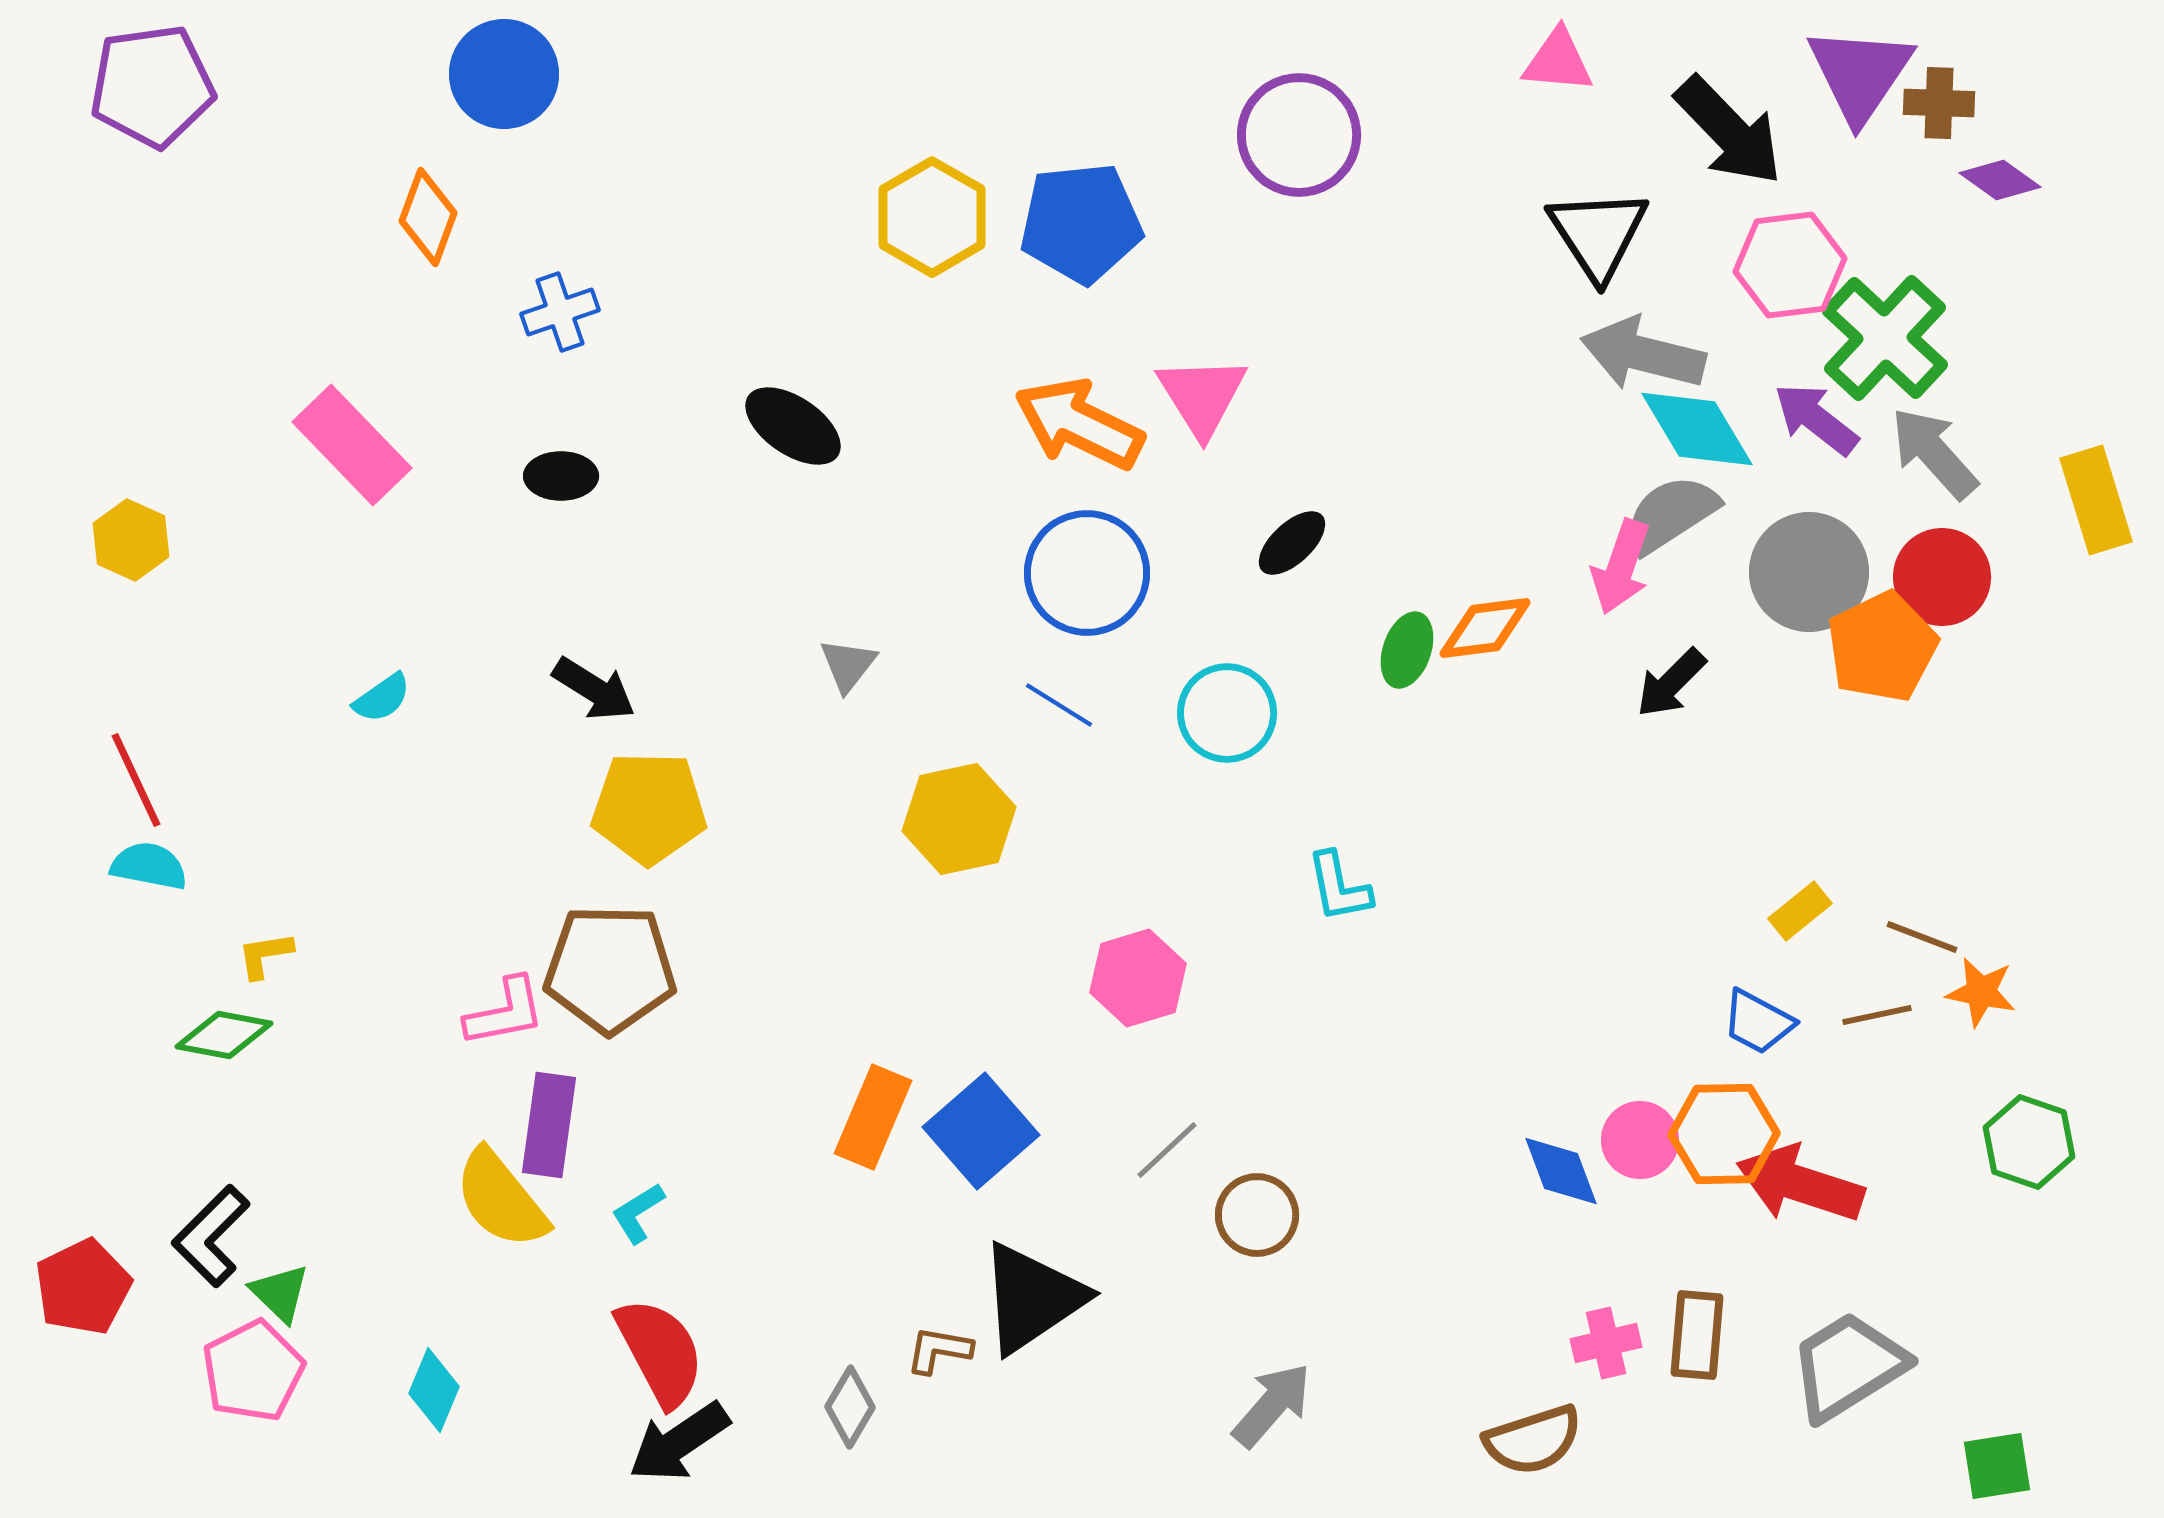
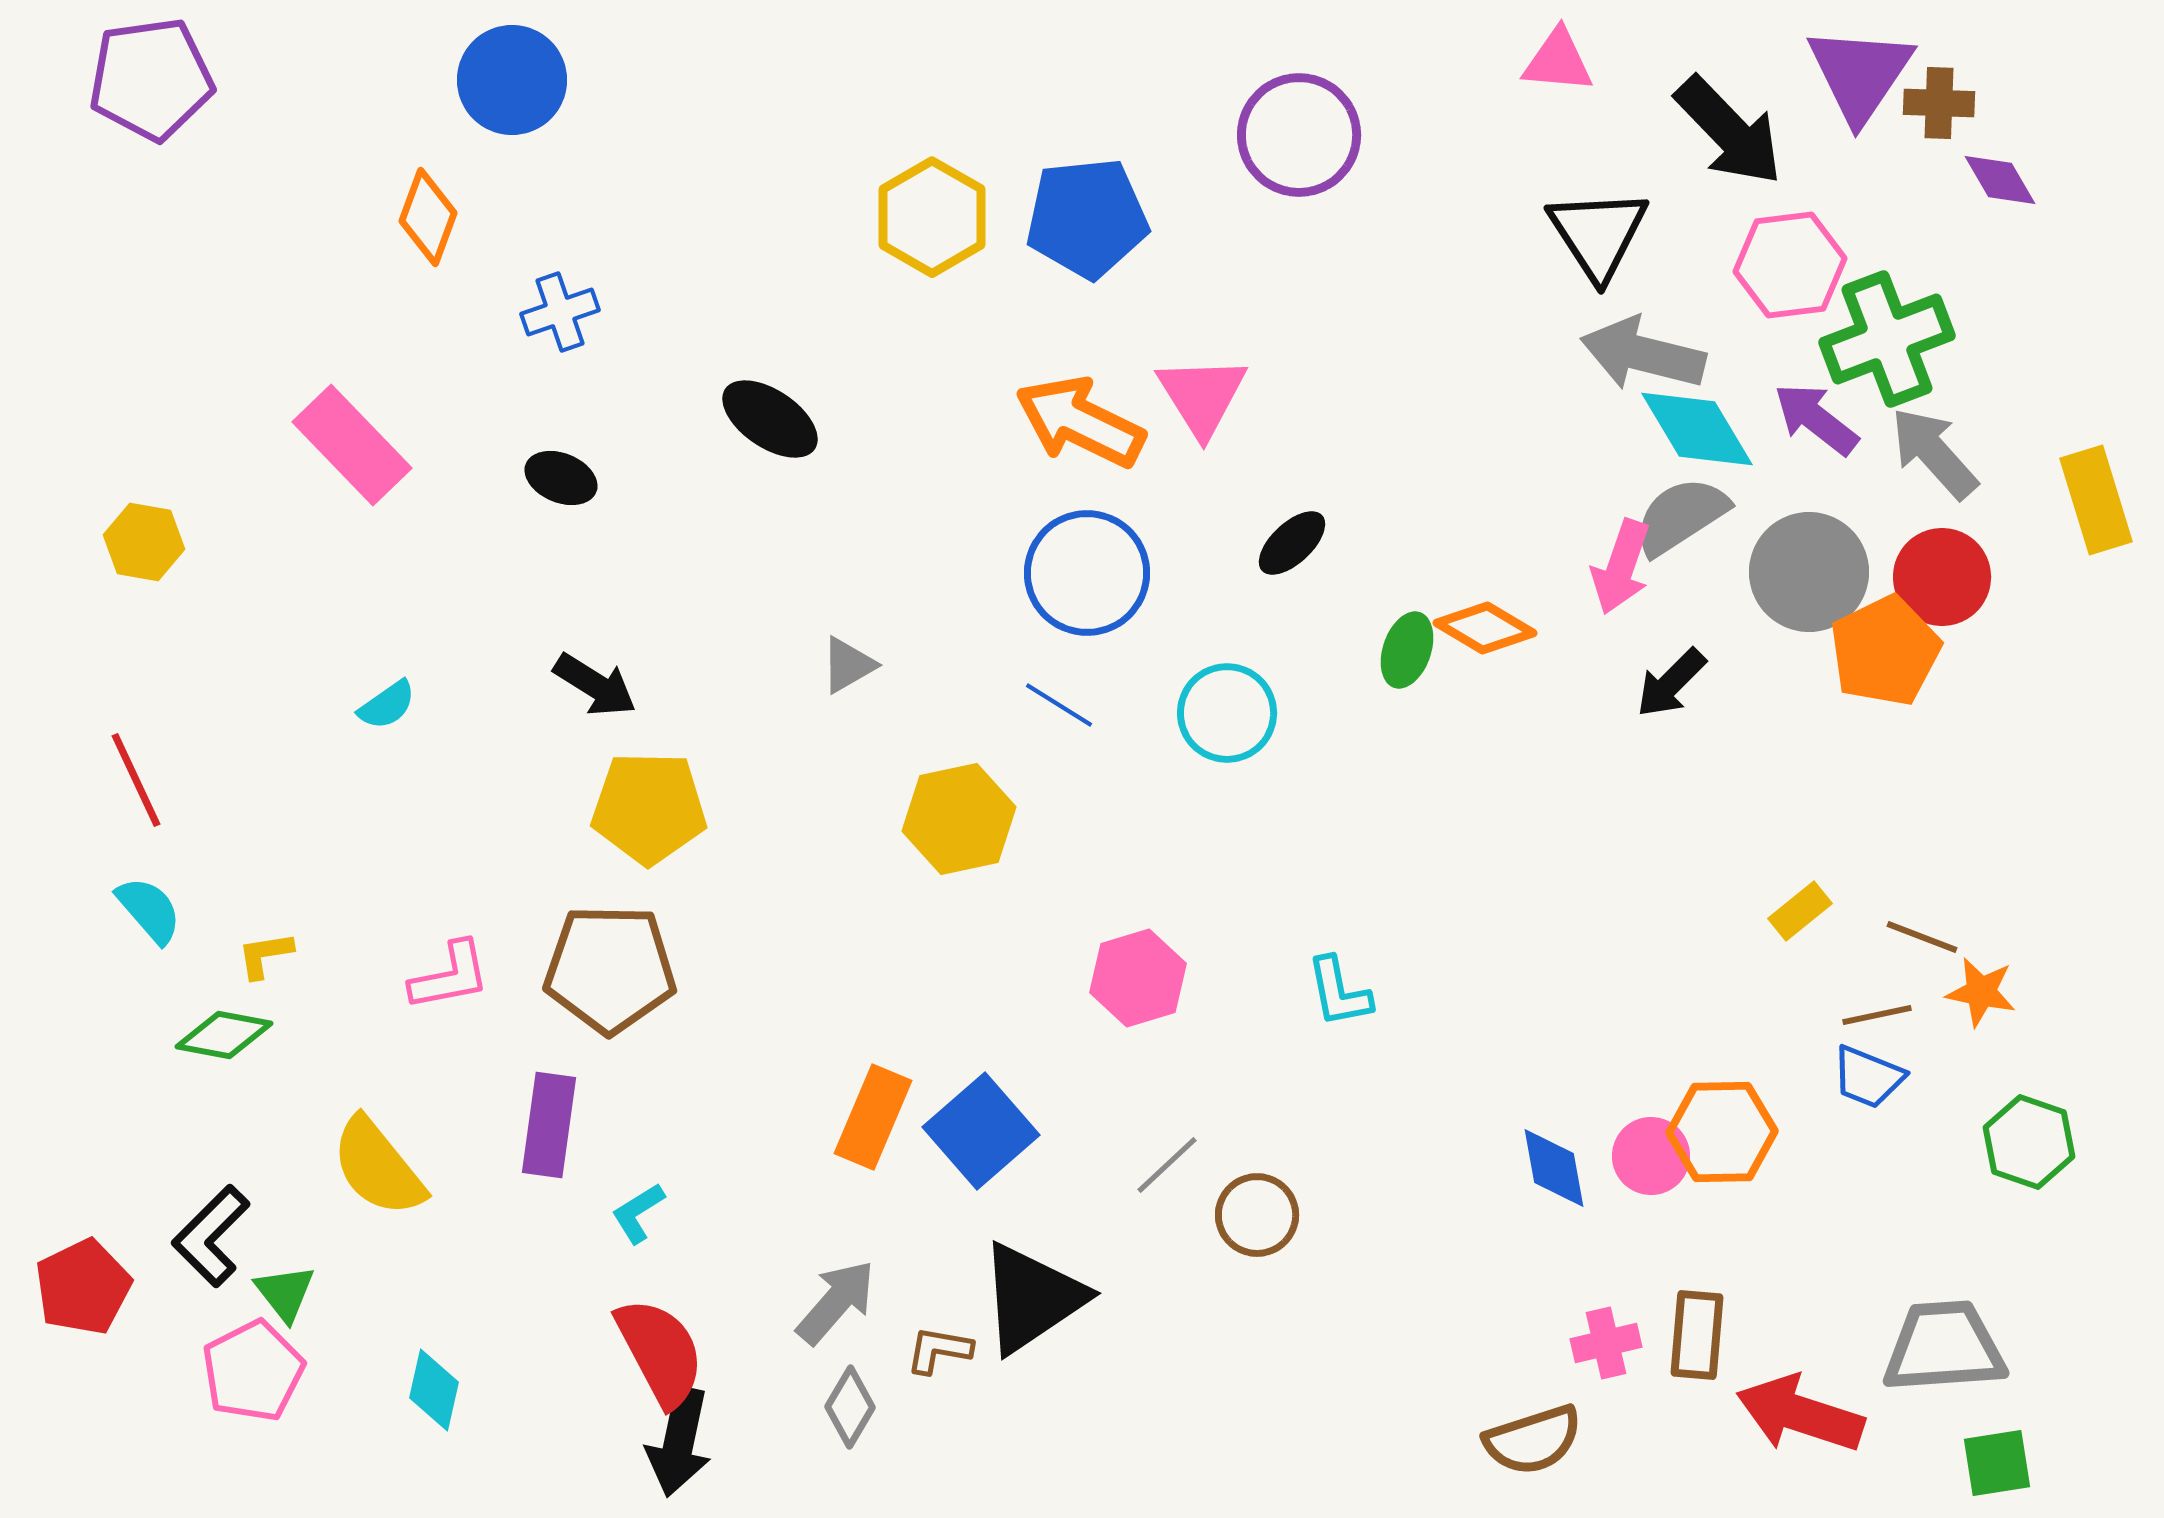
blue circle at (504, 74): moved 8 px right, 6 px down
purple pentagon at (152, 86): moved 1 px left, 7 px up
purple diamond at (2000, 180): rotated 24 degrees clockwise
blue pentagon at (1081, 223): moved 6 px right, 5 px up
green cross at (1885, 338): moved 2 px right, 1 px down; rotated 26 degrees clockwise
orange arrow at (1079, 424): moved 1 px right, 2 px up
black ellipse at (793, 426): moved 23 px left, 7 px up
black ellipse at (561, 476): moved 2 px down; rotated 22 degrees clockwise
gray semicircle at (1671, 514): moved 10 px right, 2 px down
yellow hexagon at (131, 540): moved 13 px right, 2 px down; rotated 14 degrees counterclockwise
orange diamond at (1485, 628): rotated 38 degrees clockwise
orange pentagon at (1882, 647): moved 3 px right, 4 px down
gray triangle at (848, 665): rotated 22 degrees clockwise
black arrow at (594, 689): moved 1 px right, 4 px up
cyan semicircle at (382, 698): moved 5 px right, 7 px down
cyan semicircle at (149, 866): moved 44 px down; rotated 38 degrees clockwise
cyan L-shape at (1339, 887): moved 105 px down
pink L-shape at (505, 1012): moved 55 px left, 36 px up
blue trapezoid at (1758, 1022): moved 110 px right, 55 px down; rotated 6 degrees counterclockwise
orange hexagon at (1724, 1134): moved 2 px left, 2 px up
pink circle at (1640, 1140): moved 11 px right, 16 px down
gray line at (1167, 1150): moved 15 px down
blue diamond at (1561, 1171): moved 7 px left, 3 px up; rotated 10 degrees clockwise
red arrow at (1800, 1184): moved 230 px down
yellow semicircle at (501, 1199): moved 123 px left, 32 px up
green triangle at (280, 1293): moved 5 px right; rotated 8 degrees clockwise
gray trapezoid at (1848, 1366): moved 96 px right, 19 px up; rotated 28 degrees clockwise
cyan diamond at (434, 1390): rotated 10 degrees counterclockwise
gray arrow at (1272, 1405): moved 436 px left, 103 px up
black arrow at (679, 1442): rotated 44 degrees counterclockwise
green square at (1997, 1466): moved 3 px up
